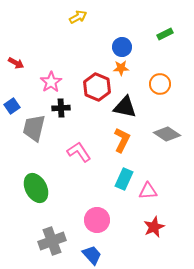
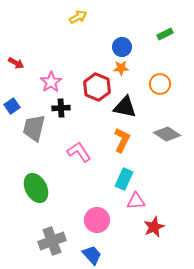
pink triangle: moved 12 px left, 10 px down
